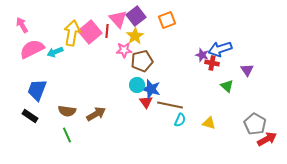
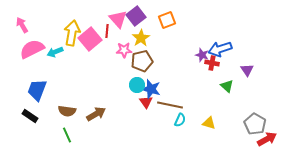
pink square: moved 7 px down
yellow star: moved 6 px right, 2 px down
